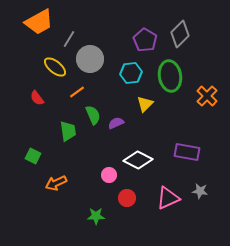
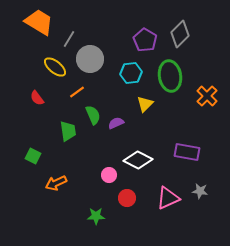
orange trapezoid: rotated 120 degrees counterclockwise
